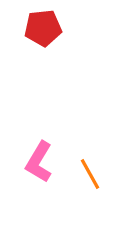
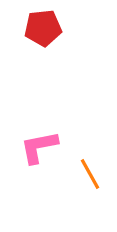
pink L-shape: moved 15 px up; rotated 48 degrees clockwise
